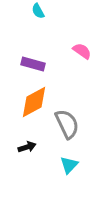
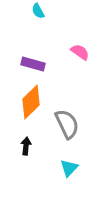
pink semicircle: moved 2 px left, 1 px down
orange diamond: moved 3 px left; rotated 16 degrees counterclockwise
black arrow: moved 1 px left, 1 px up; rotated 66 degrees counterclockwise
cyan triangle: moved 3 px down
